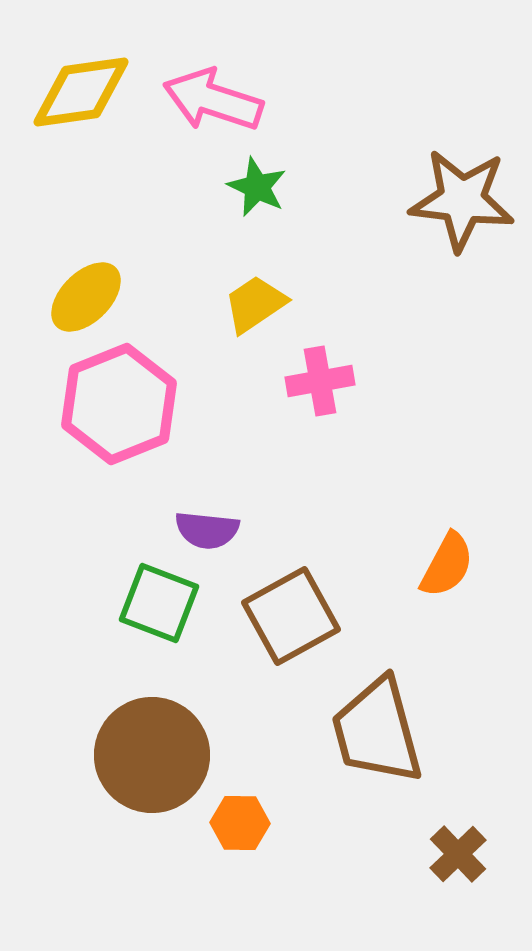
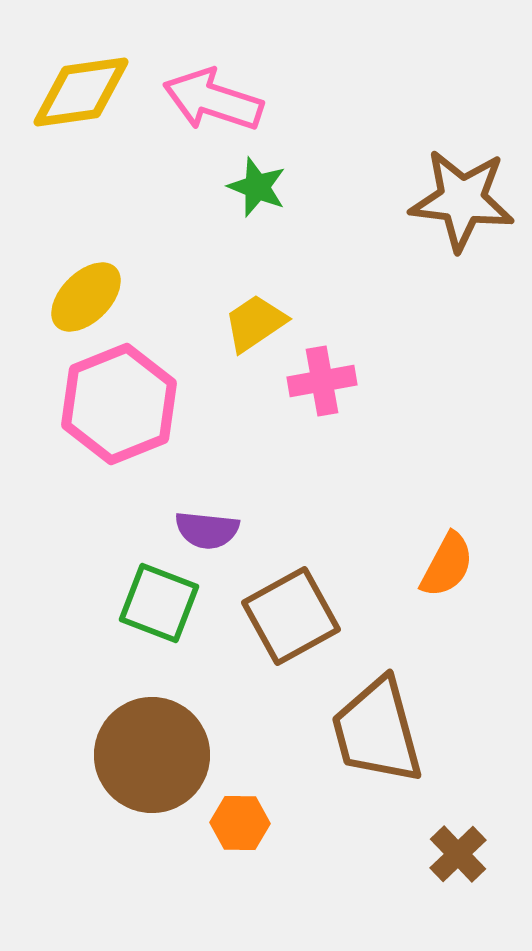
green star: rotated 4 degrees counterclockwise
yellow trapezoid: moved 19 px down
pink cross: moved 2 px right
